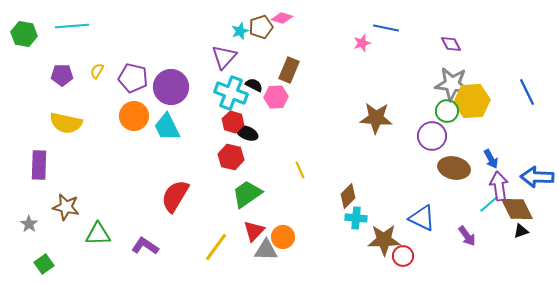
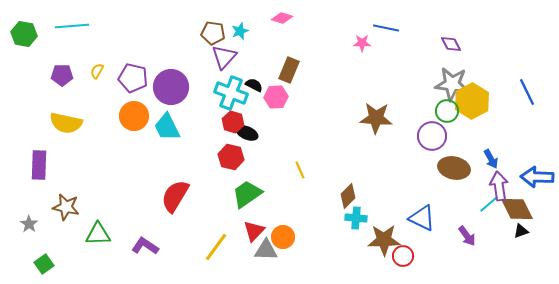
brown pentagon at (261, 27): moved 48 px left, 6 px down; rotated 25 degrees clockwise
pink star at (362, 43): rotated 18 degrees clockwise
yellow hexagon at (472, 101): rotated 24 degrees counterclockwise
